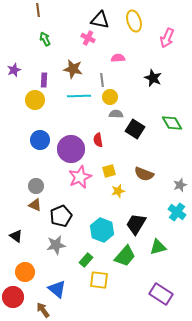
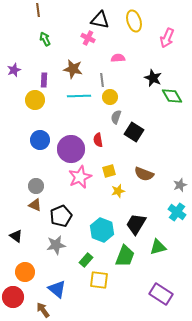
gray semicircle at (116, 114): moved 3 px down; rotated 72 degrees counterclockwise
green diamond at (172, 123): moved 27 px up
black square at (135, 129): moved 1 px left, 3 px down
green trapezoid at (125, 256): rotated 20 degrees counterclockwise
